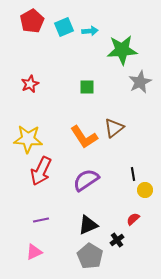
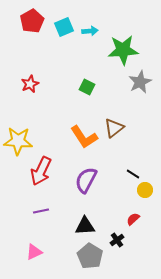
green star: moved 1 px right
green square: rotated 28 degrees clockwise
yellow star: moved 10 px left, 2 px down
black line: rotated 48 degrees counterclockwise
purple semicircle: rotated 28 degrees counterclockwise
purple line: moved 9 px up
black triangle: moved 3 px left, 1 px down; rotated 20 degrees clockwise
